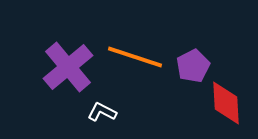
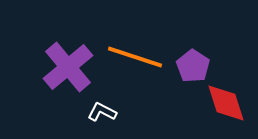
purple pentagon: rotated 12 degrees counterclockwise
red diamond: rotated 15 degrees counterclockwise
